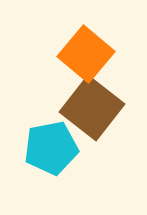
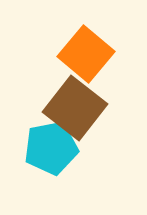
brown square: moved 17 px left
